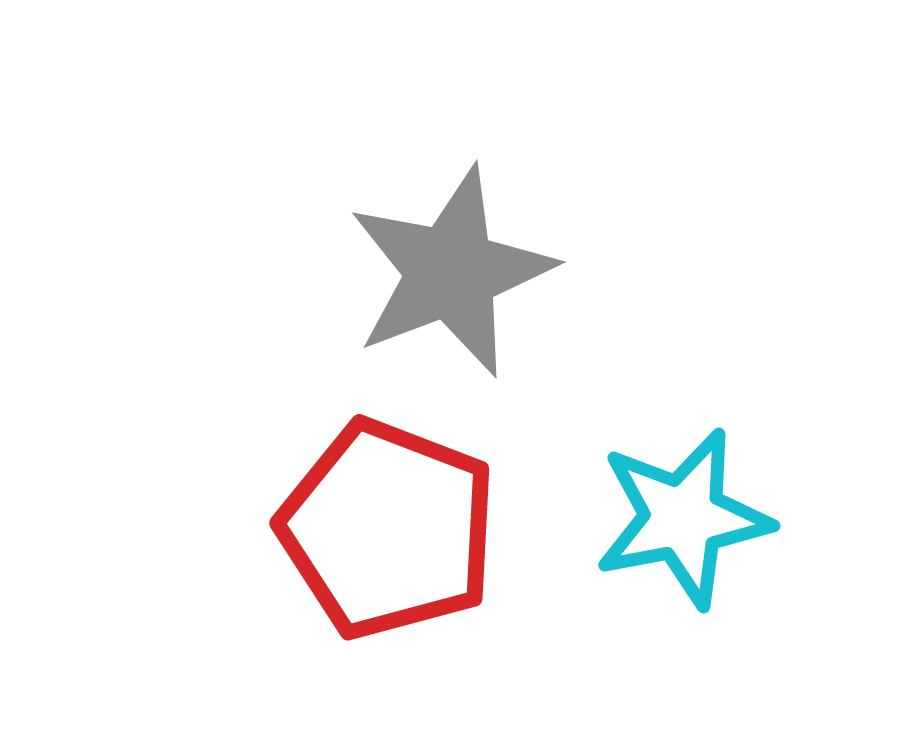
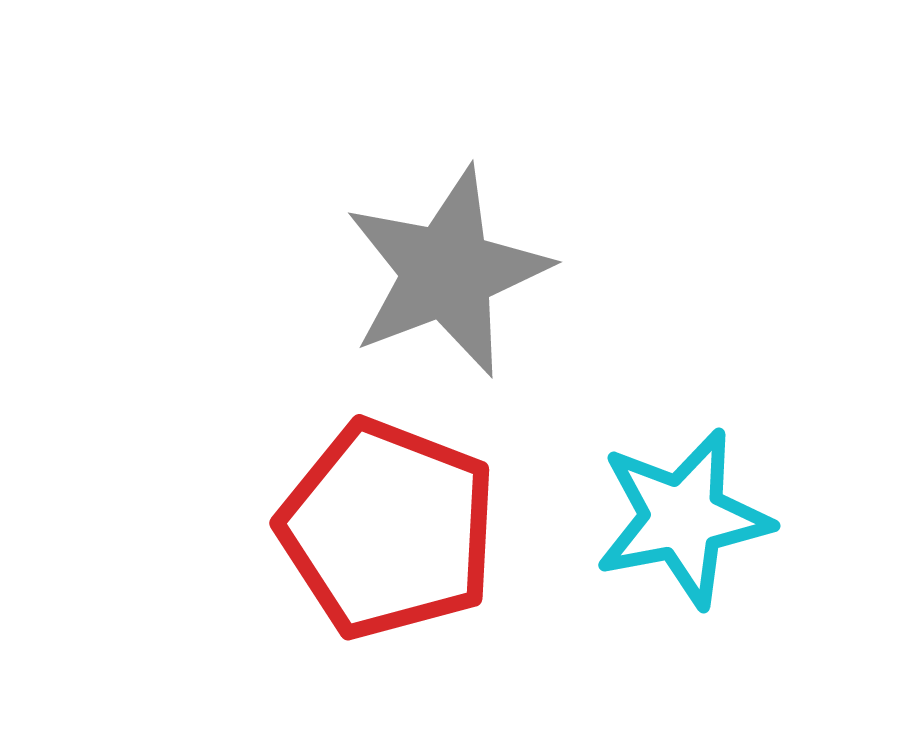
gray star: moved 4 px left
